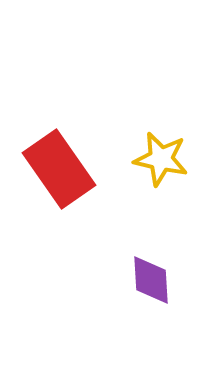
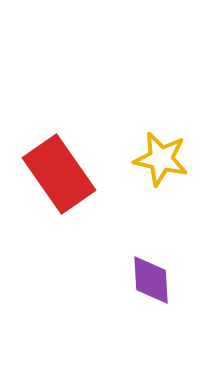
red rectangle: moved 5 px down
